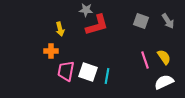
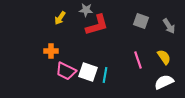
gray arrow: moved 1 px right, 5 px down
yellow arrow: moved 11 px up; rotated 48 degrees clockwise
pink line: moved 7 px left
pink trapezoid: rotated 75 degrees counterclockwise
cyan line: moved 2 px left, 1 px up
